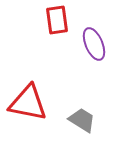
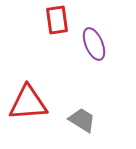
red triangle: rotated 15 degrees counterclockwise
